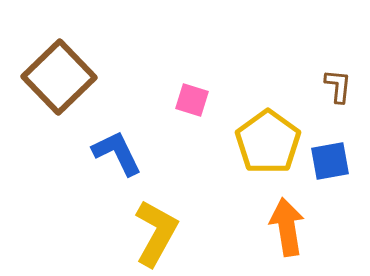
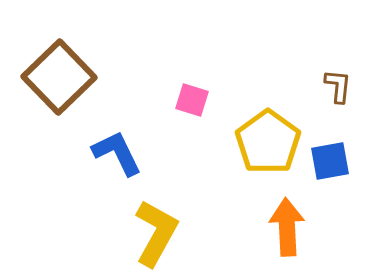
orange arrow: rotated 6 degrees clockwise
